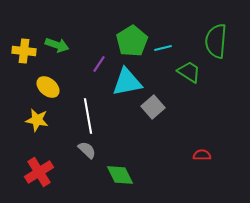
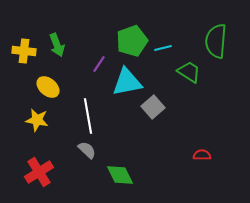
green pentagon: rotated 12 degrees clockwise
green arrow: rotated 50 degrees clockwise
